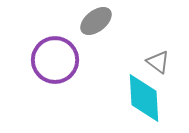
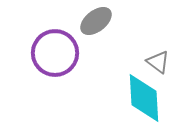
purple circle: moved 7 px up
